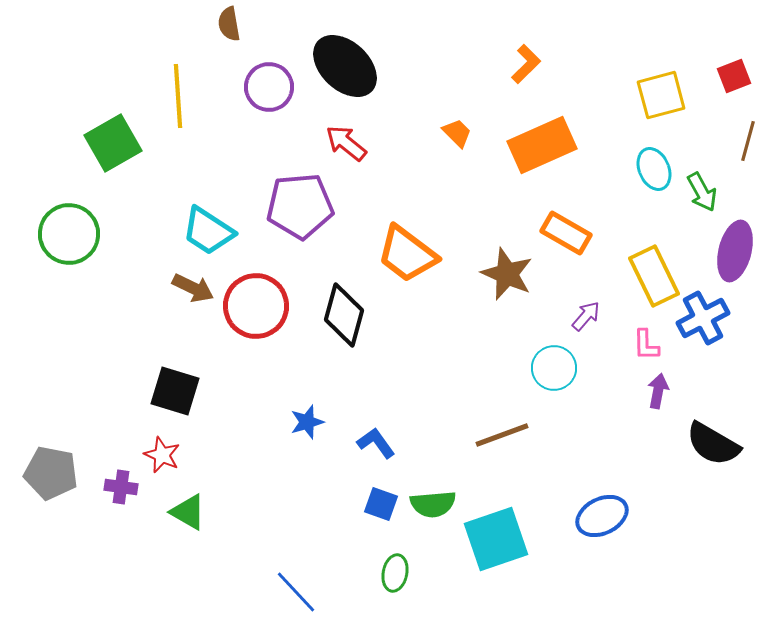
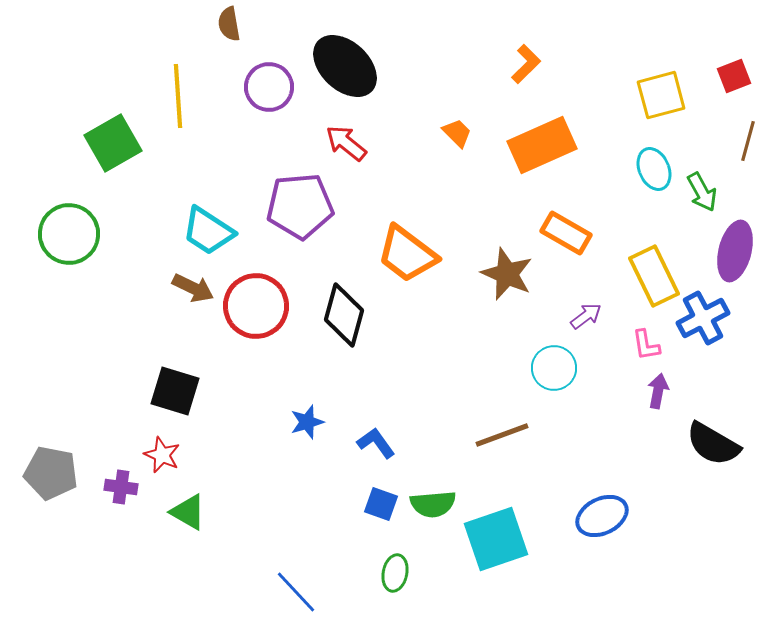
purple arrow at (586, 316): rotated 12 degrees clockwise
pink L-shape at (646, 345): rotated 8 degrees counterclockwise
